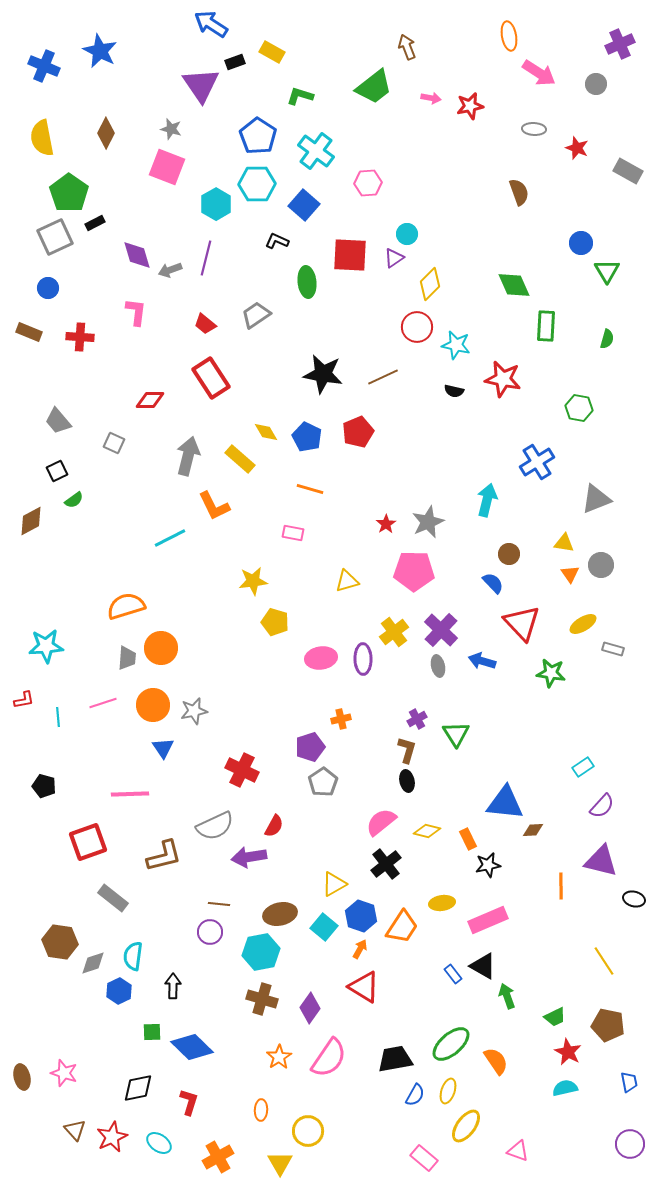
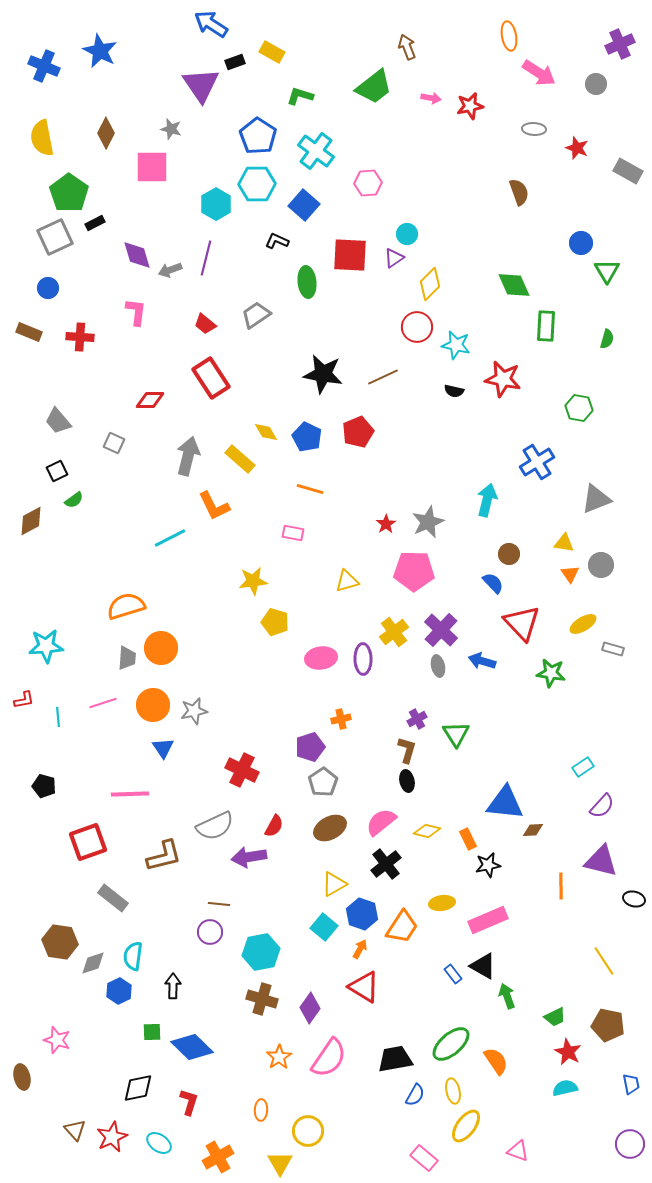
pink square at (167, 167): moved 15 px left; rotated 21 degrees counterclockwise
brown ellipse at (280, 914): moved 50 px right, 86 px up; rotated 16 degrees counterclockwise
blue hexagon at (361, 916): moved 1 px right, 2 px up
pink star at (64, 1073): moved 7 px left, 33 px up
blue trapezoid at (629, 1082): moved 2 px right, 2 px down
yellow ellipse at (448, 1091): moved 5 px right; rotated 30 degrees counterclockwise
